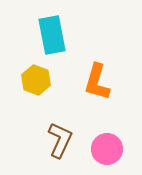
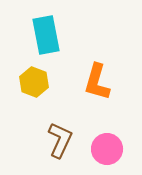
cyan rectangle: moved 6 px left
yellow hexagon: moved 2 px left, 2 px down
